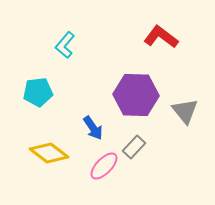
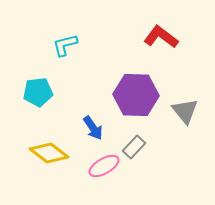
cyan L-shape: rotated 36 degrees clockwise
pink ellipse: rotated 16 degrees clockwise
